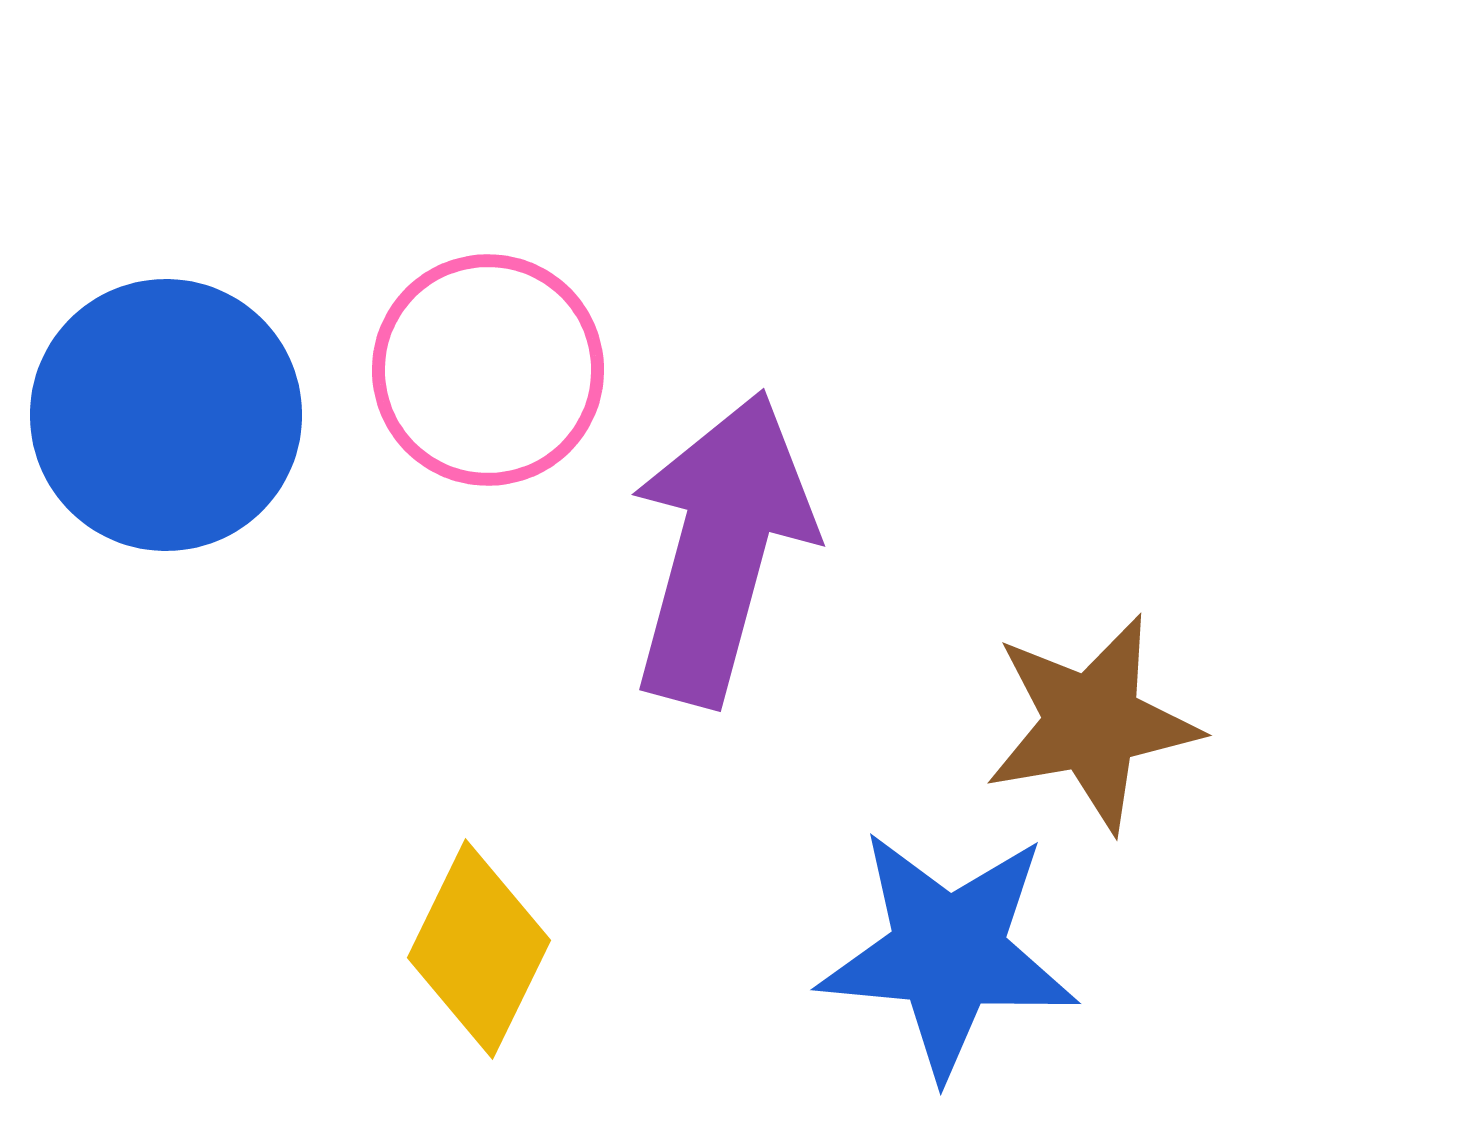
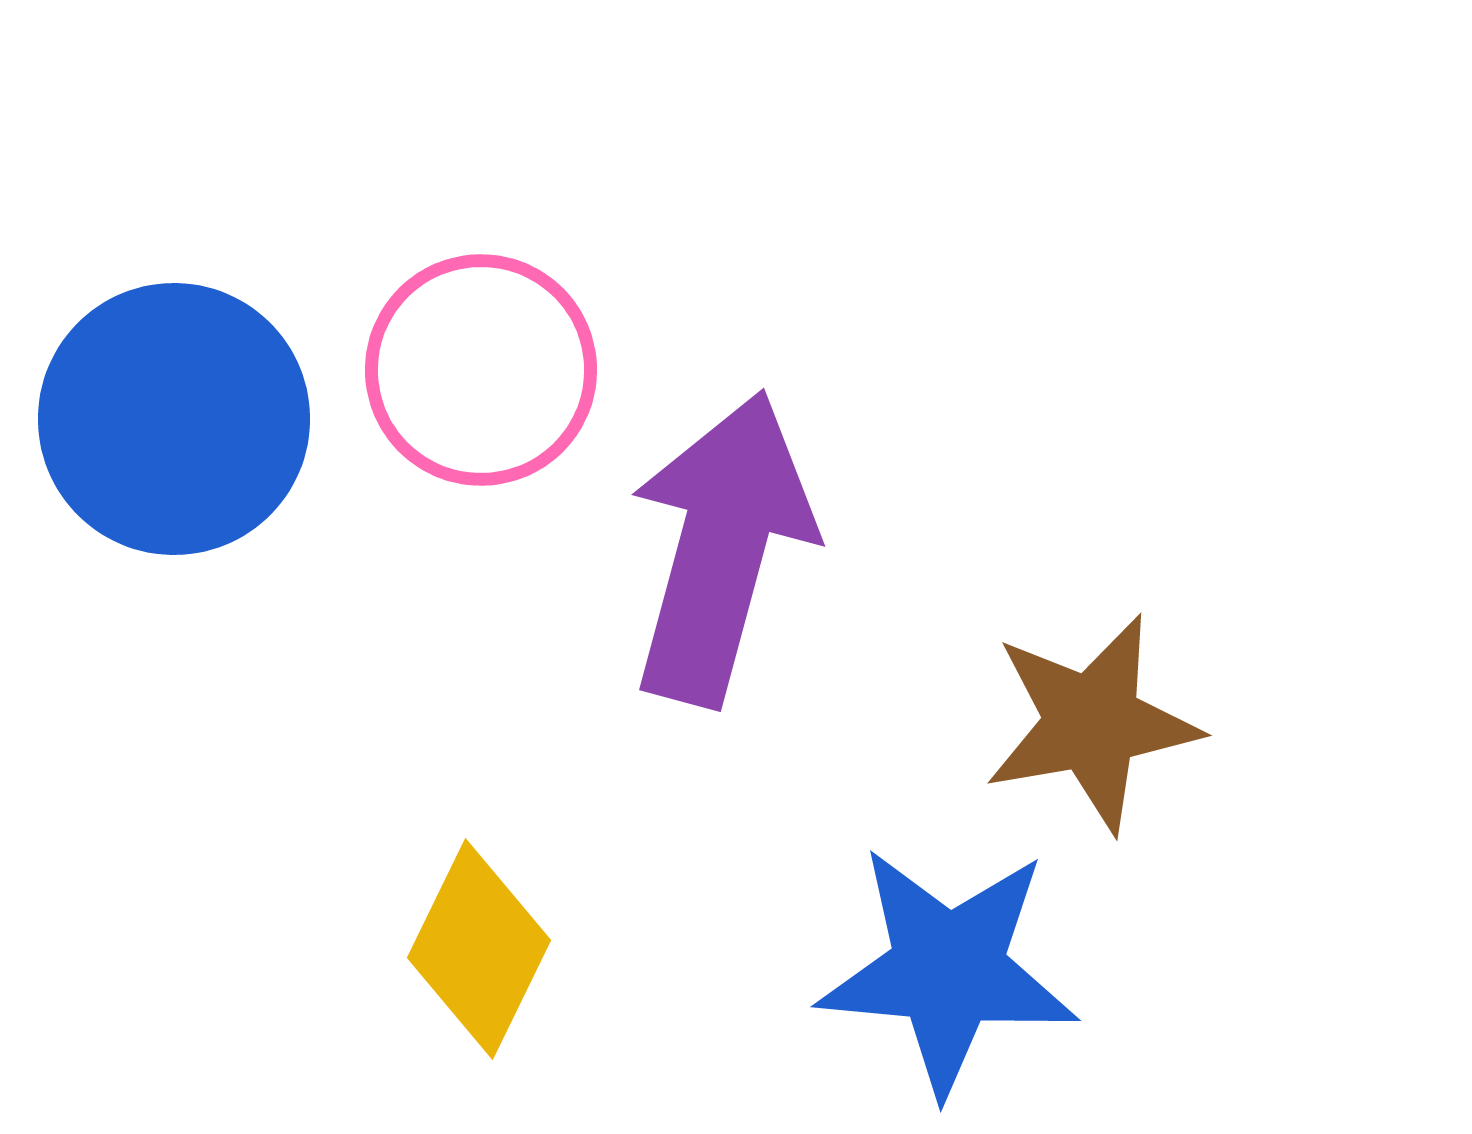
pink circle: moved 7 px left
blue circle: moved 8 px right, 4 px down
blue star: moved 17 px down
